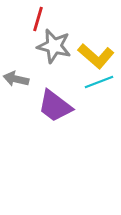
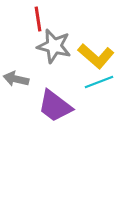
red line: rotated 25 degrees counterclockwise
